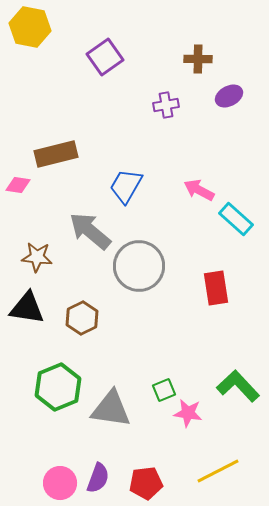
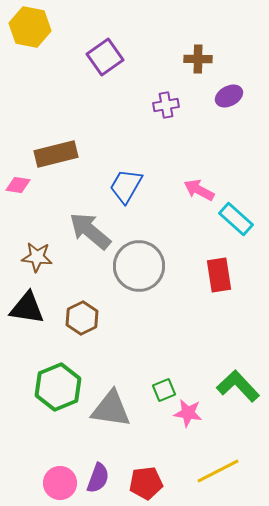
red rectangle: moved 3 px right, 13 px up
